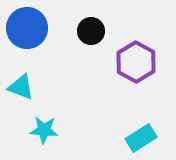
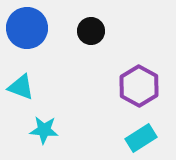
purple hexagon: moved 3 px right, 24 px down
